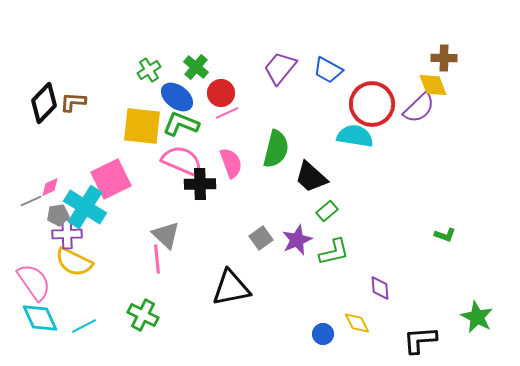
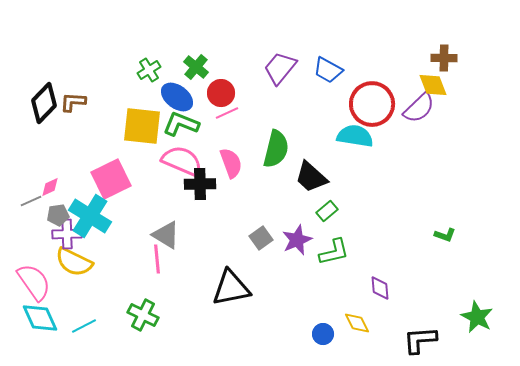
cyan cross at (85, 207): moved 5 px right, 9 px down
gray triangle at (166, 235): rotated 12 degrees counterclockwise
